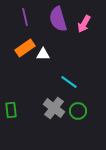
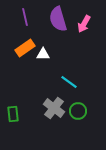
green rectangle: moved 2 px right, 4 px down
